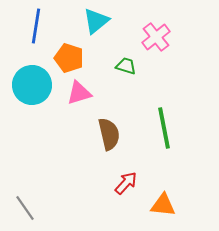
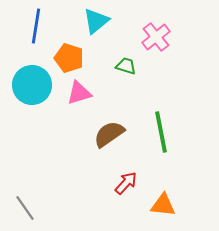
green line: moved 3 px left, 4 px down
brown semicircle: rotated 112 degrees counterclockwise
